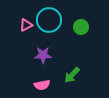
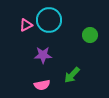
green circle: moved 9 px right, 8 px down
